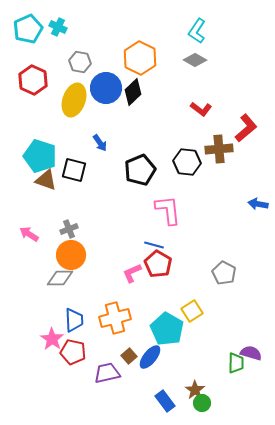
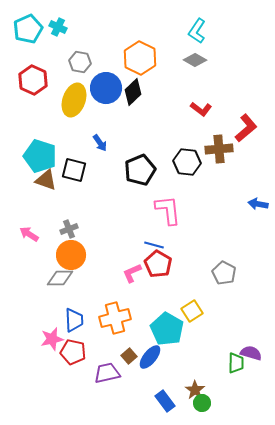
pink star at (52, 339): rotated 25 degrees clockwise
